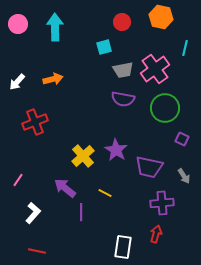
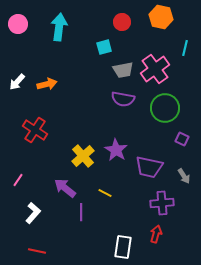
cyan arrow: moved 4 px right; rotated 8 degrees clockwise
orange arrow: moved 6 px left, 5 px down
red cross: moved 8 px down; rotated 35 degrees counterclockwise
